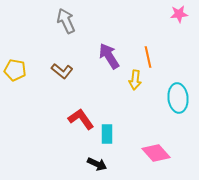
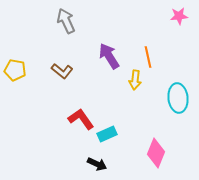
pink star: moved 2 px down
cyan rectangle: rotated 66 degrees clockwise
pink diamond: rotated 64 degrees clockwise
